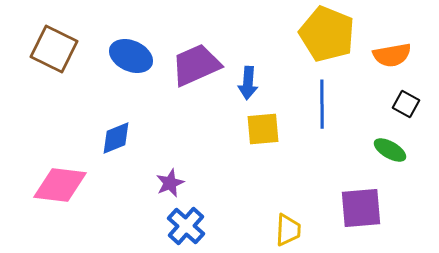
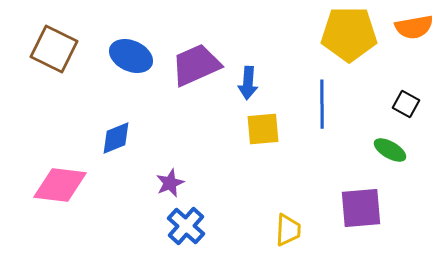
yellow pentagon: moved 22 px right; rotated 22 degrees counterclockwise
orange semicircle: moved 22 px right, 28 px up
